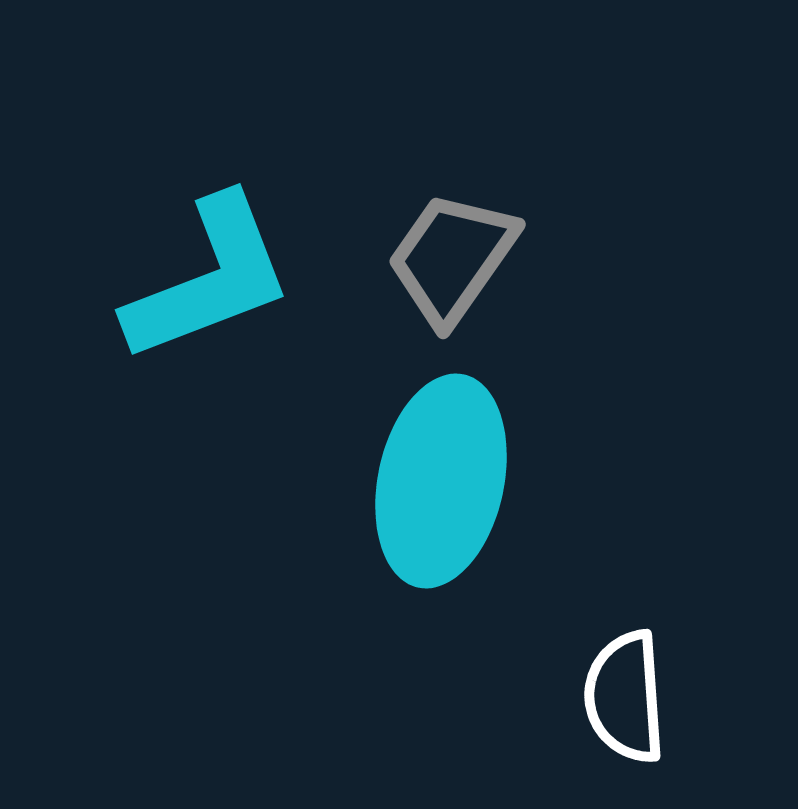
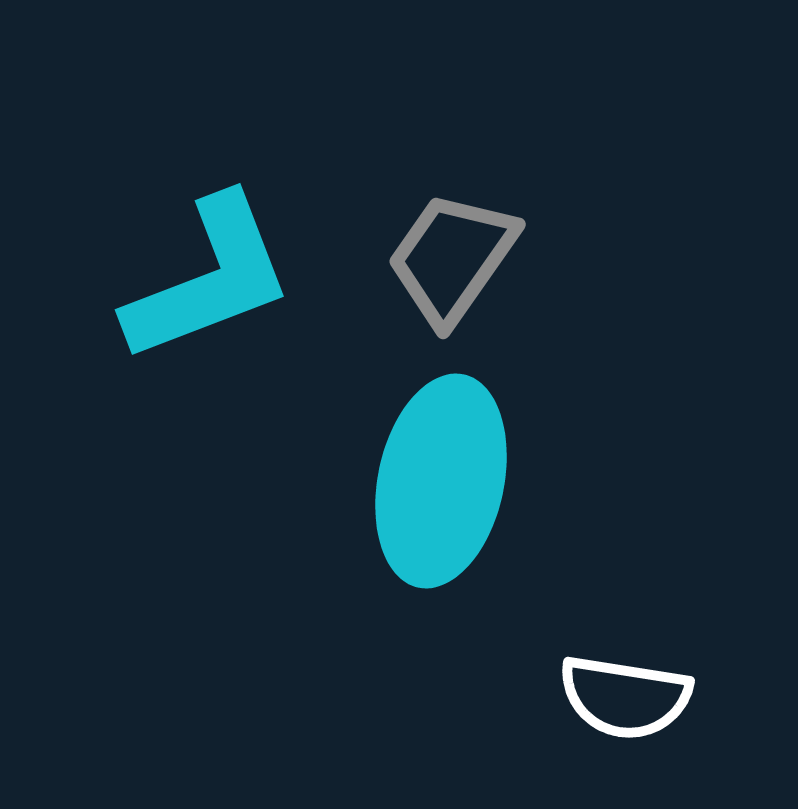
white semicircle: rotated 77 degrees counterclockwise
